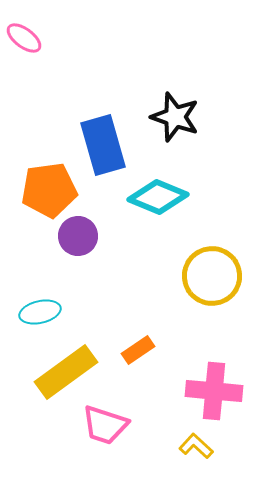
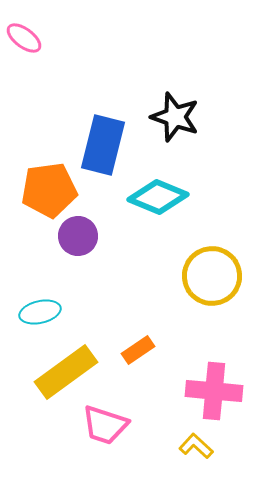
blue rectangle: rotated 30 degrees clockwise
